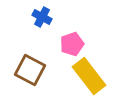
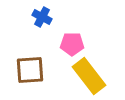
pink pentagon: rotated 20 degrees clockwise
brown square: rotated 32 degrees counterclockwise
